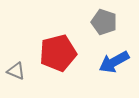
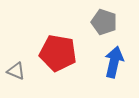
red pentagon: rotated 24 degrees clockwise
blue arrow: rotated 132 degrees clockwise
